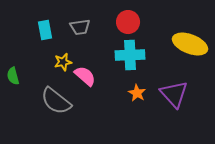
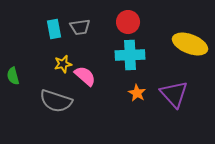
cyan rectangle: moved 9 px right, 1 px up
yellow star: moved 2 px down
gray semicircle: rotated 20 degrees counterclockwise
